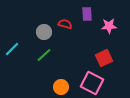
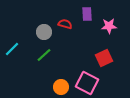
pink square: moved 5 px left
